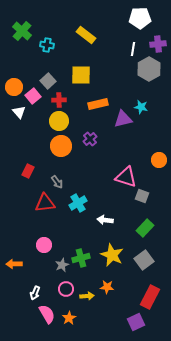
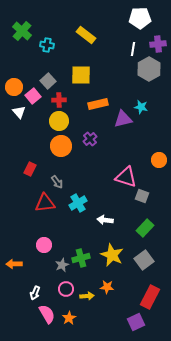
red rectangle at (28, 171): moved 2 px right, 2 px up
